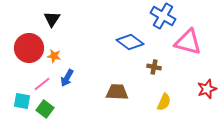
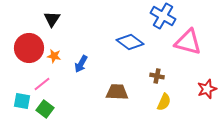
brown cross: moved 3 px right, 9 px down
blue arrow: moved 14 px right, 14 px up
